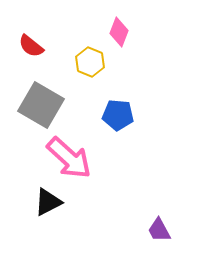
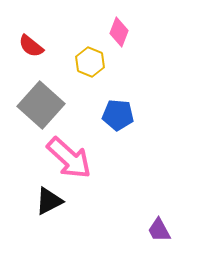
gray square: rotated 12 degrees clockwise
black triangle: moved 1 px right, 1 px up
